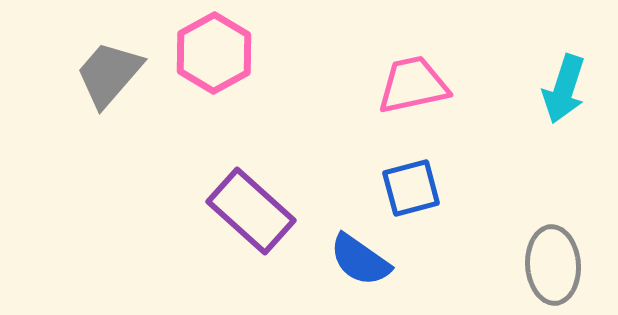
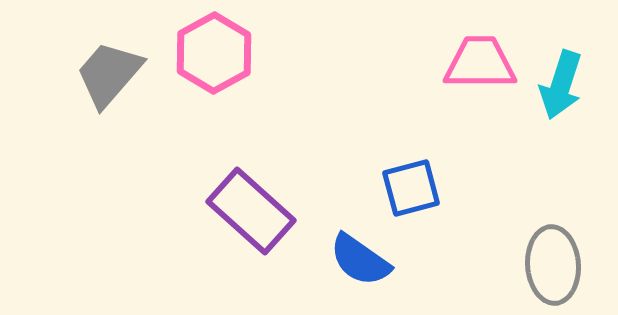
pink trapezoid: moved 67 px right, 22 px up; rotated 12 degrees clockwise
cyan arrow: moved 3 px left, 4 px up
